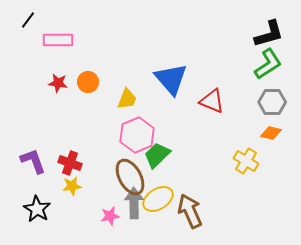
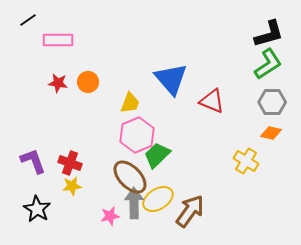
black line: rotated 18 degrees clockwise
yellow trapezoid: moved 3 px right, 4 px down
brown ellipse: rotated 15 degrees counterclockwise
brown arrow: rotated 60 degrees clockwise
